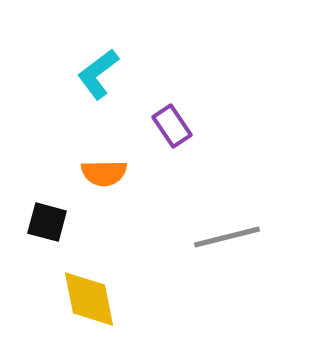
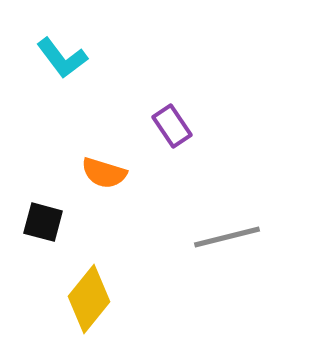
cyan L-shape: moved 36 px left, 16 px up; rotated 90 degrees counterclockwise
orange semicircle: rotated 18 degrees clockwise
black square: moved 4 px left
yellow diamond: rotated 50 degrees clockwise
